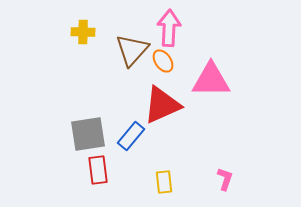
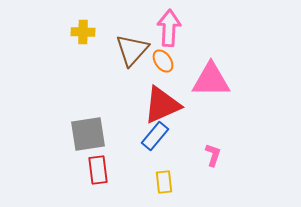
blue rectangle: moved 24 px right
pink L-shape: moved 12 px left, 24 px up
